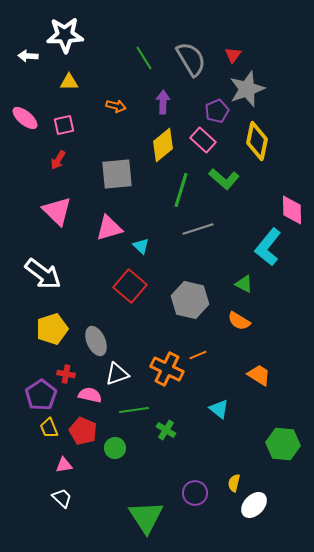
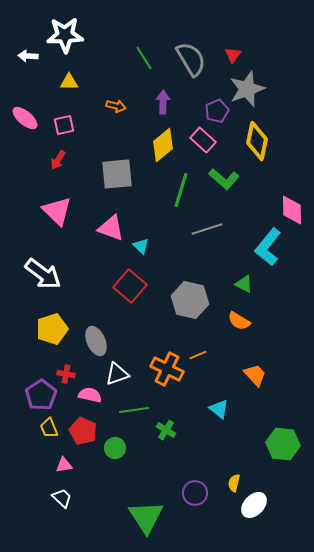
pink triangle at (109, 228): moved 2 px right; rotated 36 degrees clockwise
gray line at (198, 229): moved 9 px right
orange trapezoid at (259, 375): moved 4 px left; rotated 15 degrees clockwise
